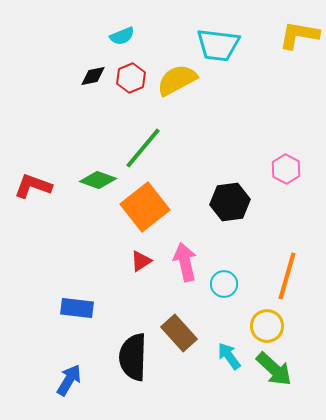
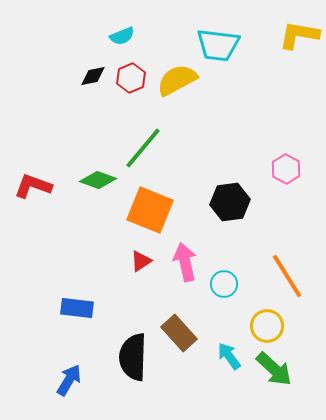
orange square: moved 5 px right, 3 px down; rotated 30 degrees counterclockwise
orange line: rotated 48 degrees counterclockwise
